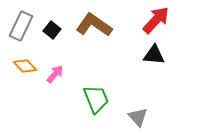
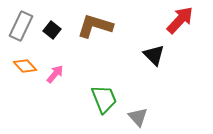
red arrow: moved 24 px right
brown L-shape: moved 1 px right, 1 px down; rotated 18 degrees counterclockwise
black triangle: rotated 40 degrees clockwise
green trapezoid: moved 8 px right
